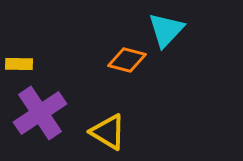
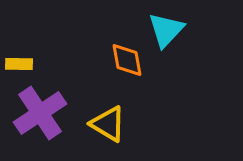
orange diamond: rotated 66 degrees clockwise
yellow triangle: moved 8 px up
